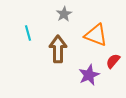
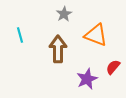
cyan line: moved 8 px left, 2 px down
red semicircle: moved 6 px down
purple star: moved 2 px left, 4 px down
